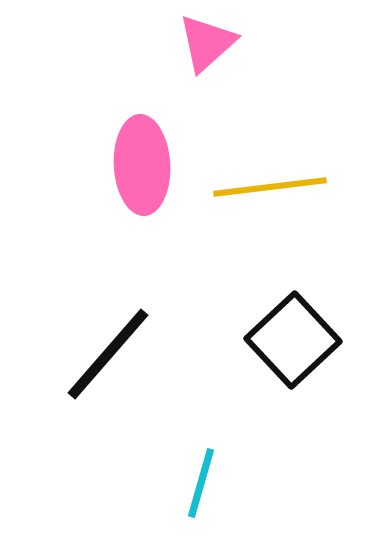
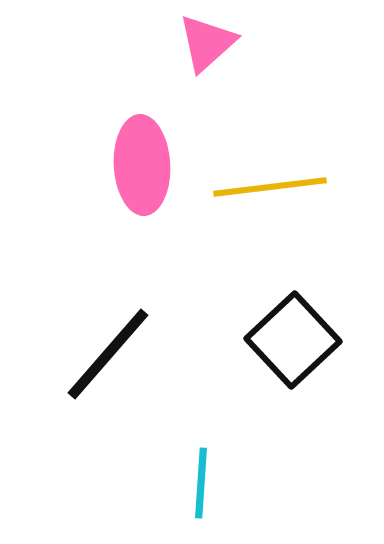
cyan line: rotated 12 degrees counterclockwise
